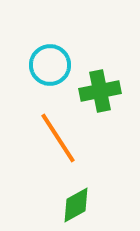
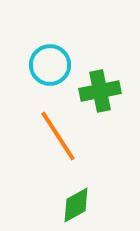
orange line: moved 2 px up
